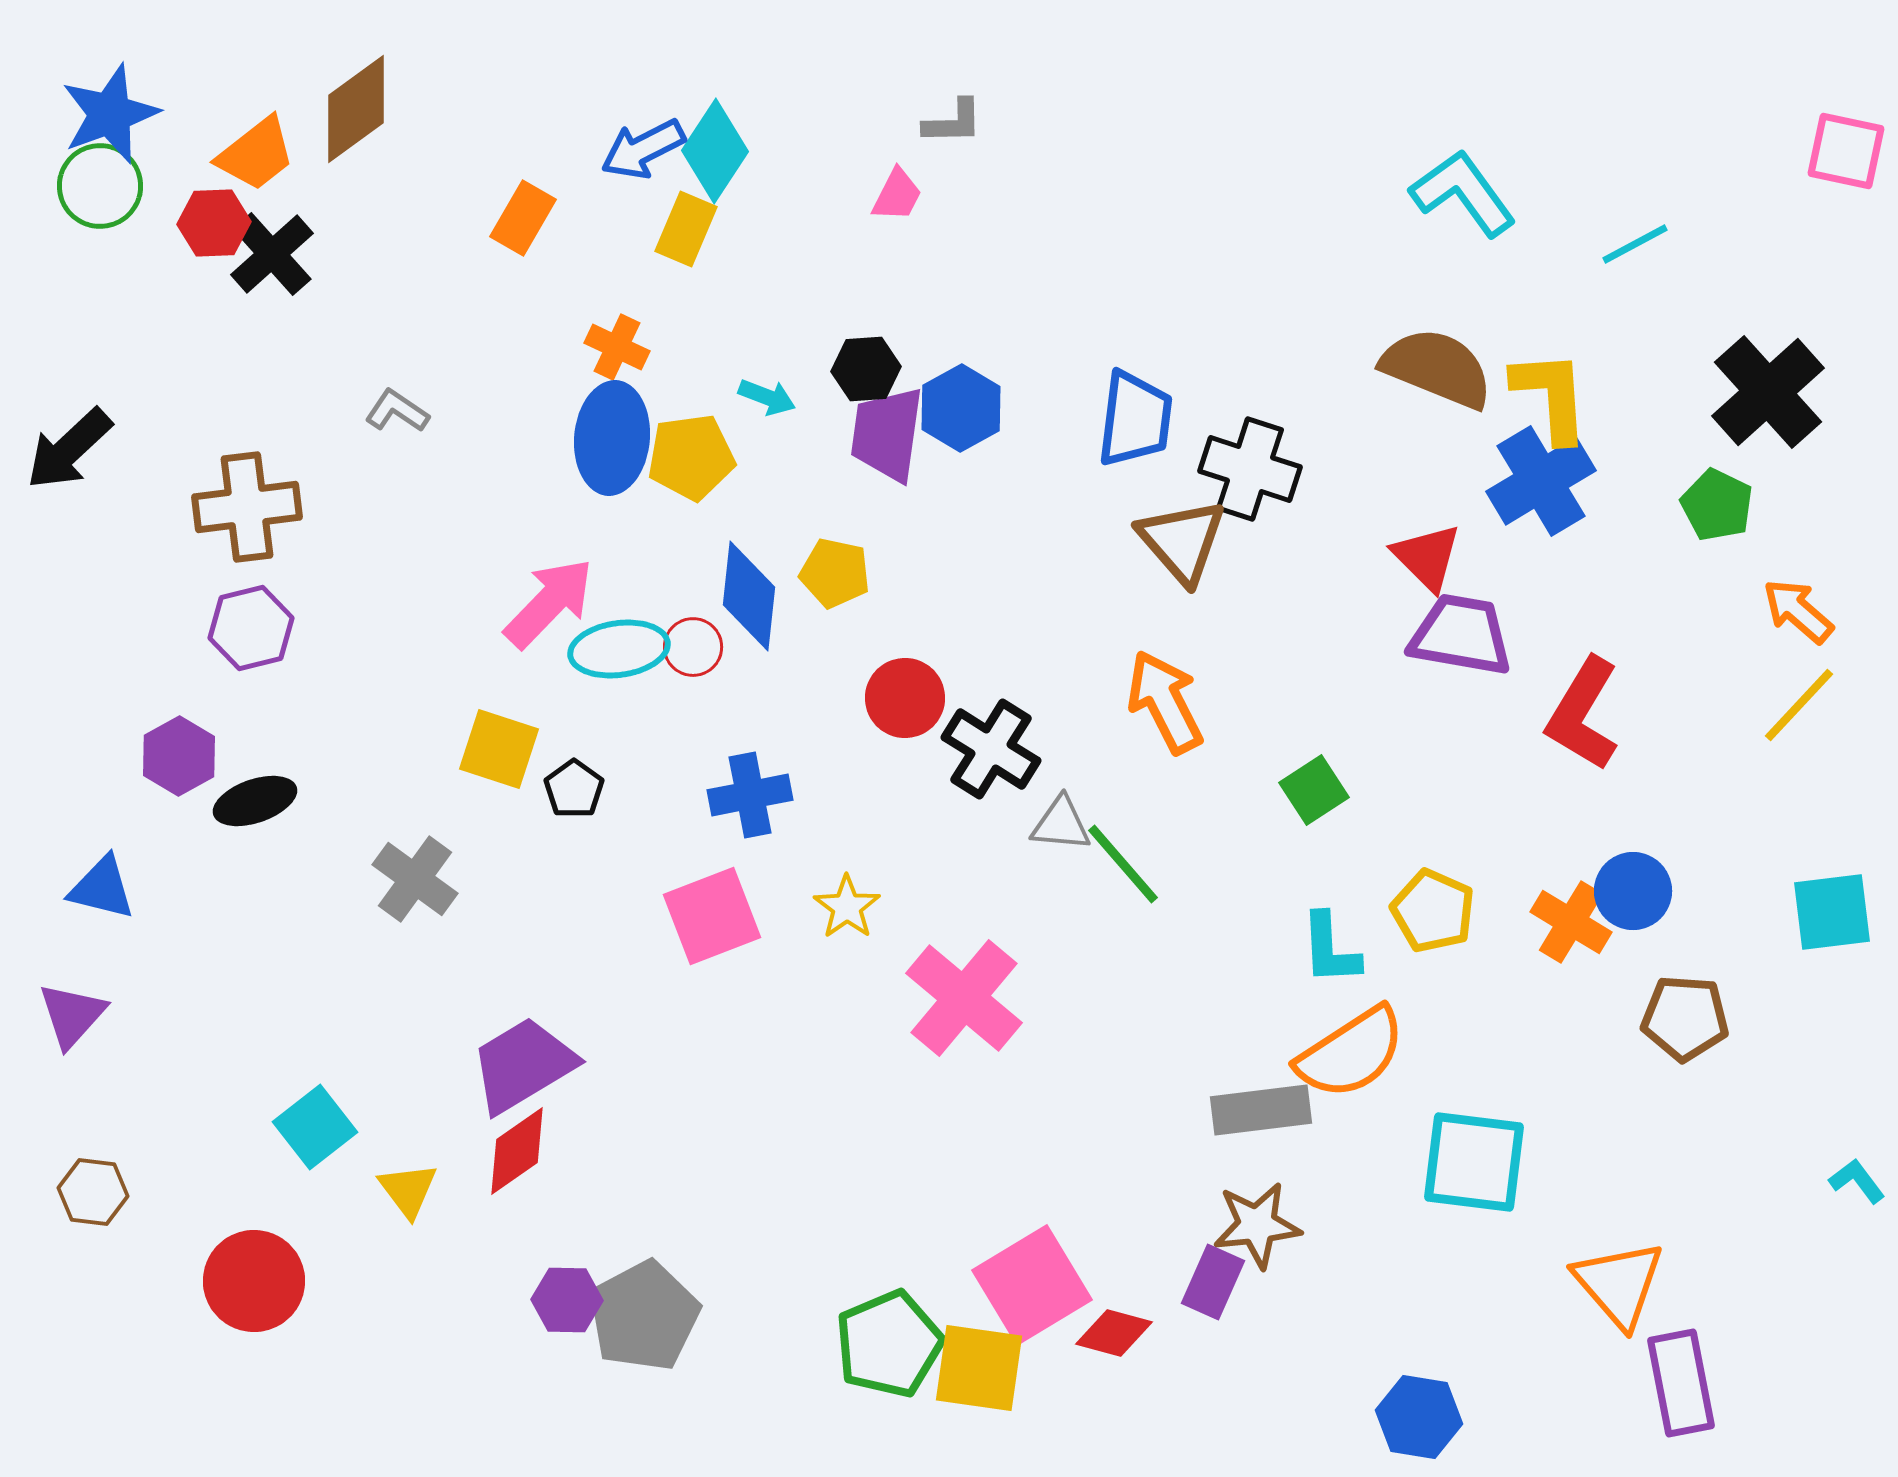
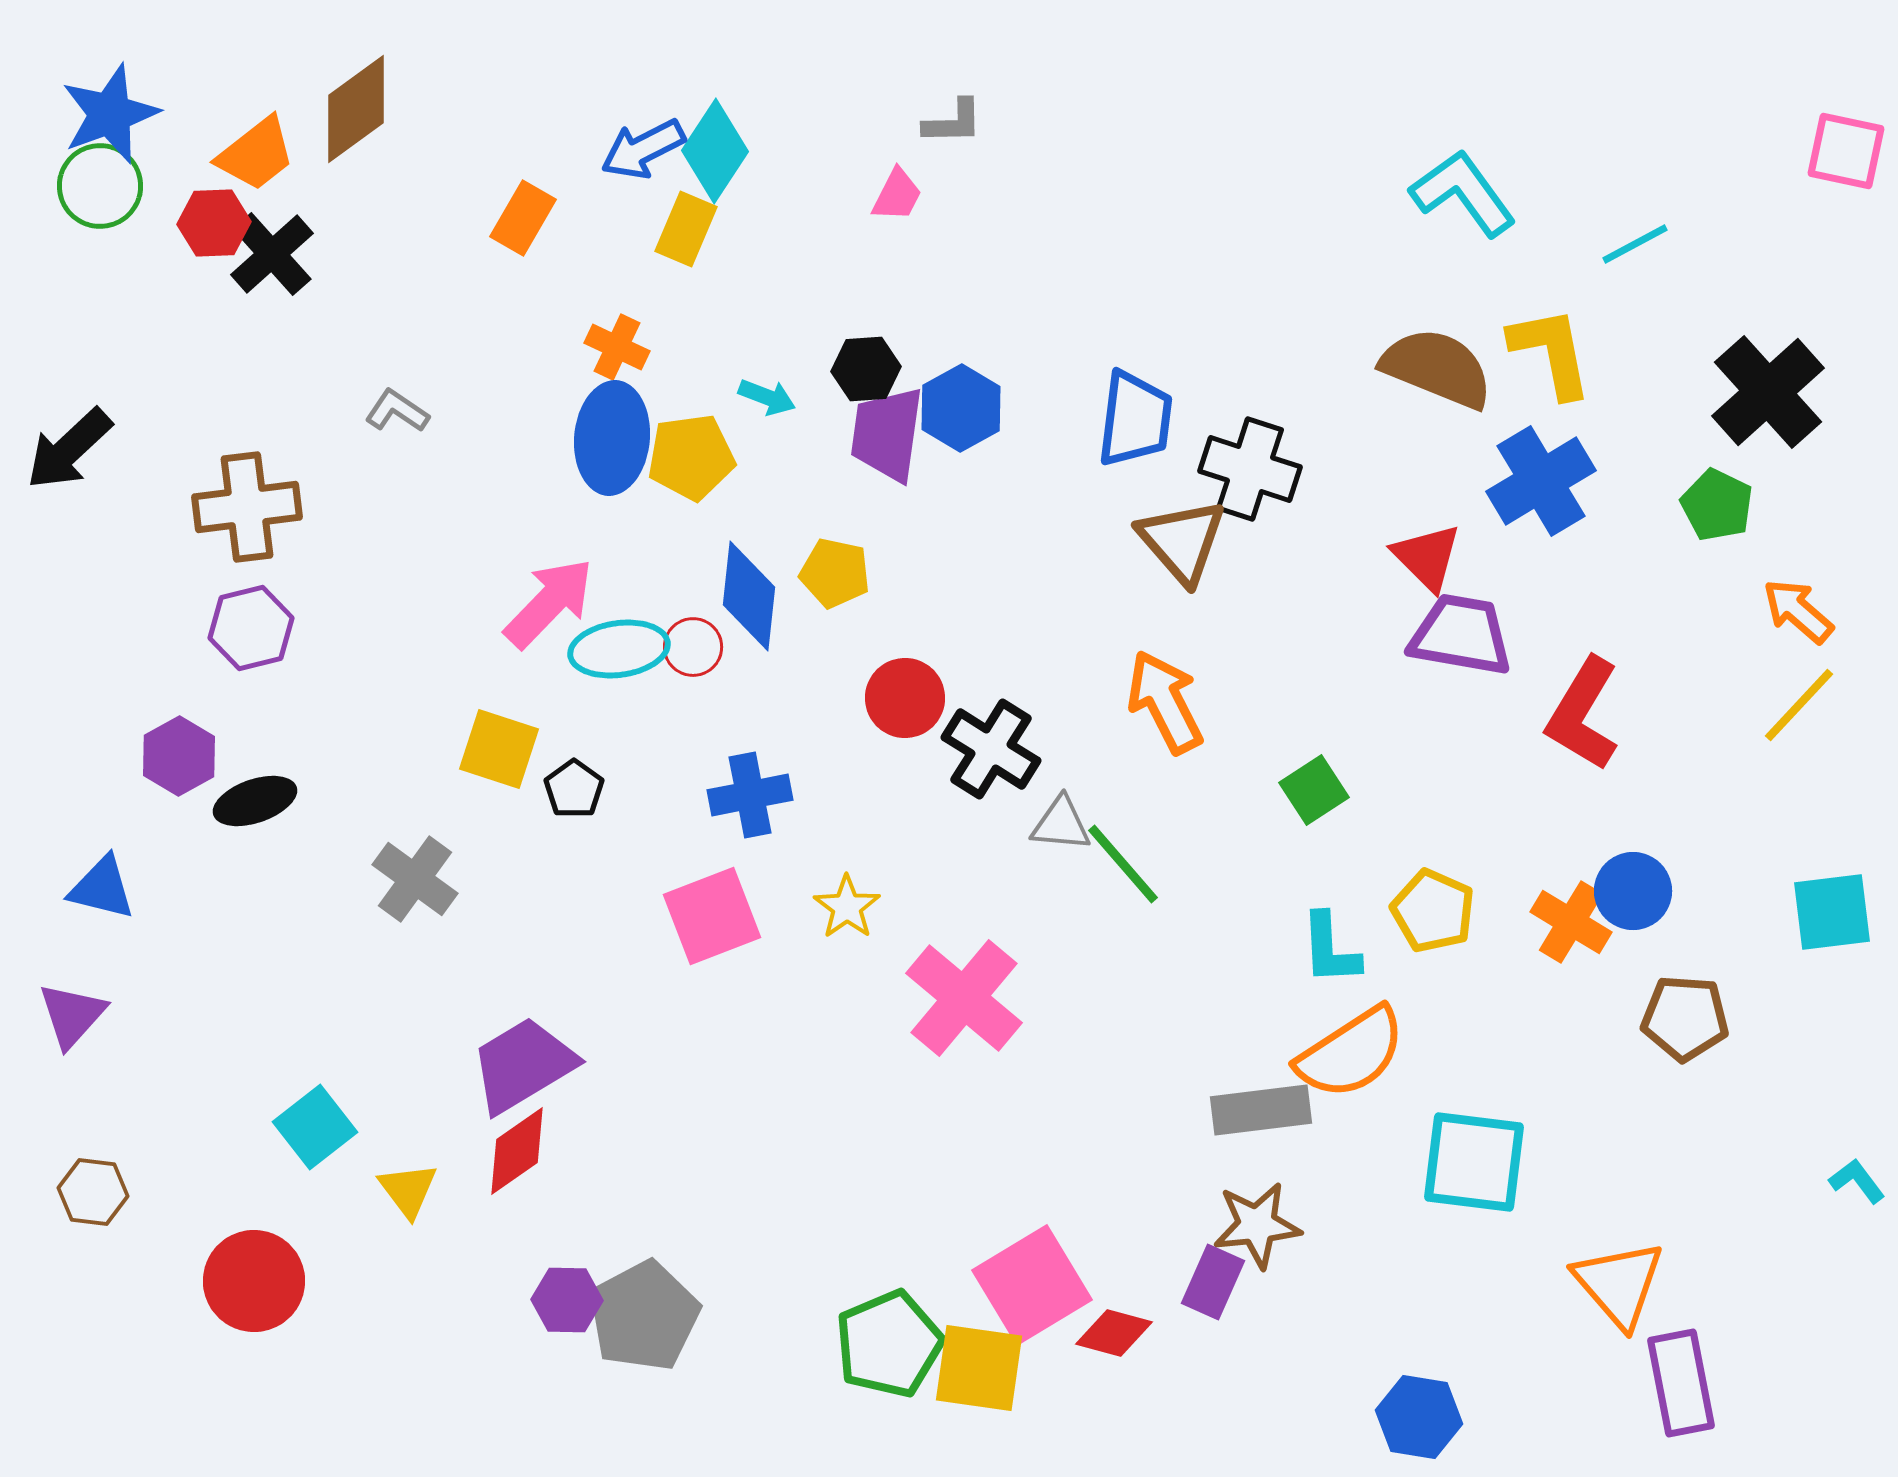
yellow L-shape at (1551, 396): moved 44 px up; rotated 7 degrees counterclockwise
